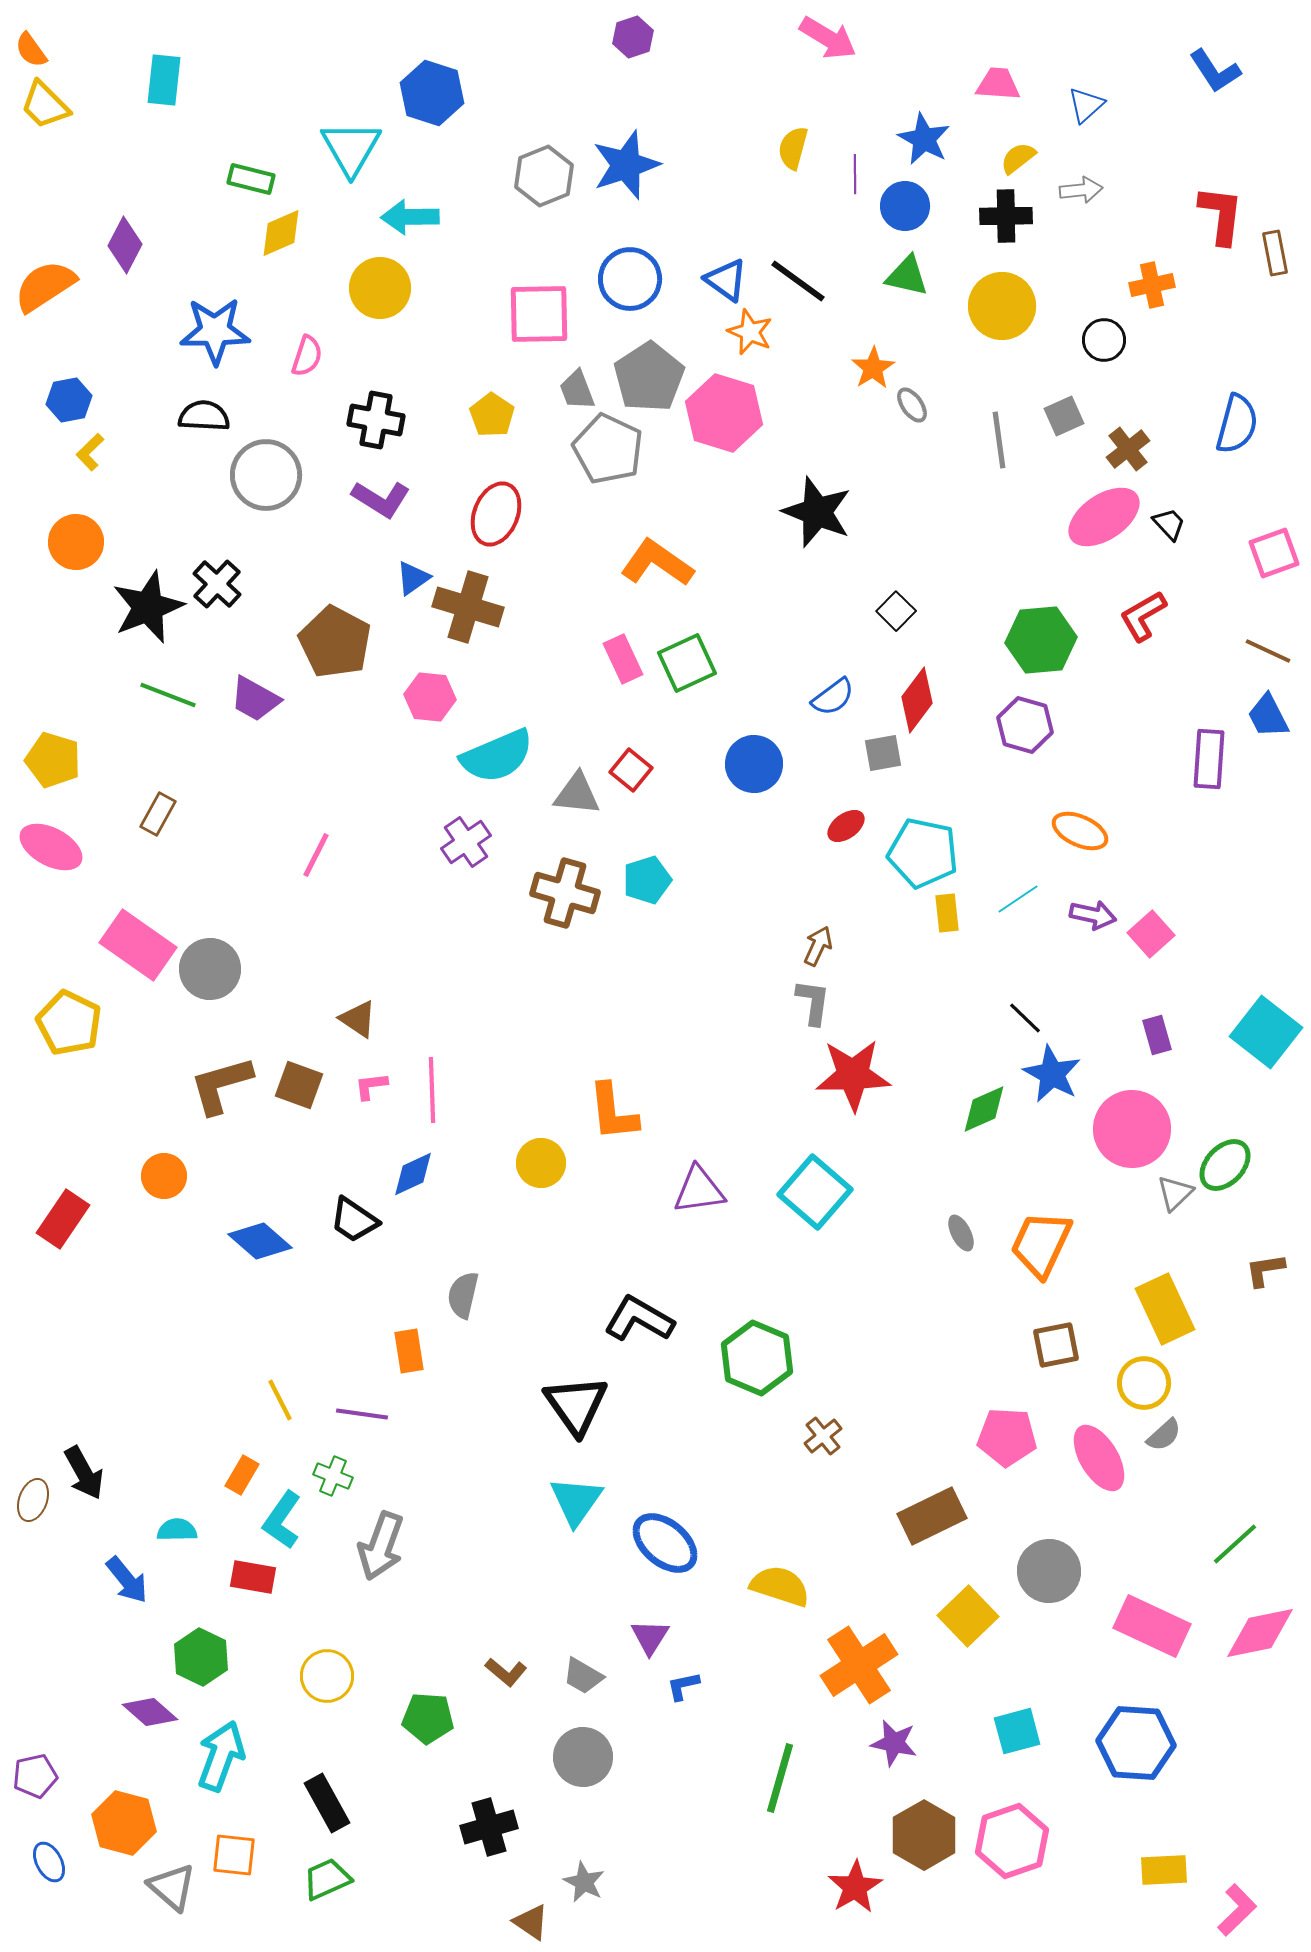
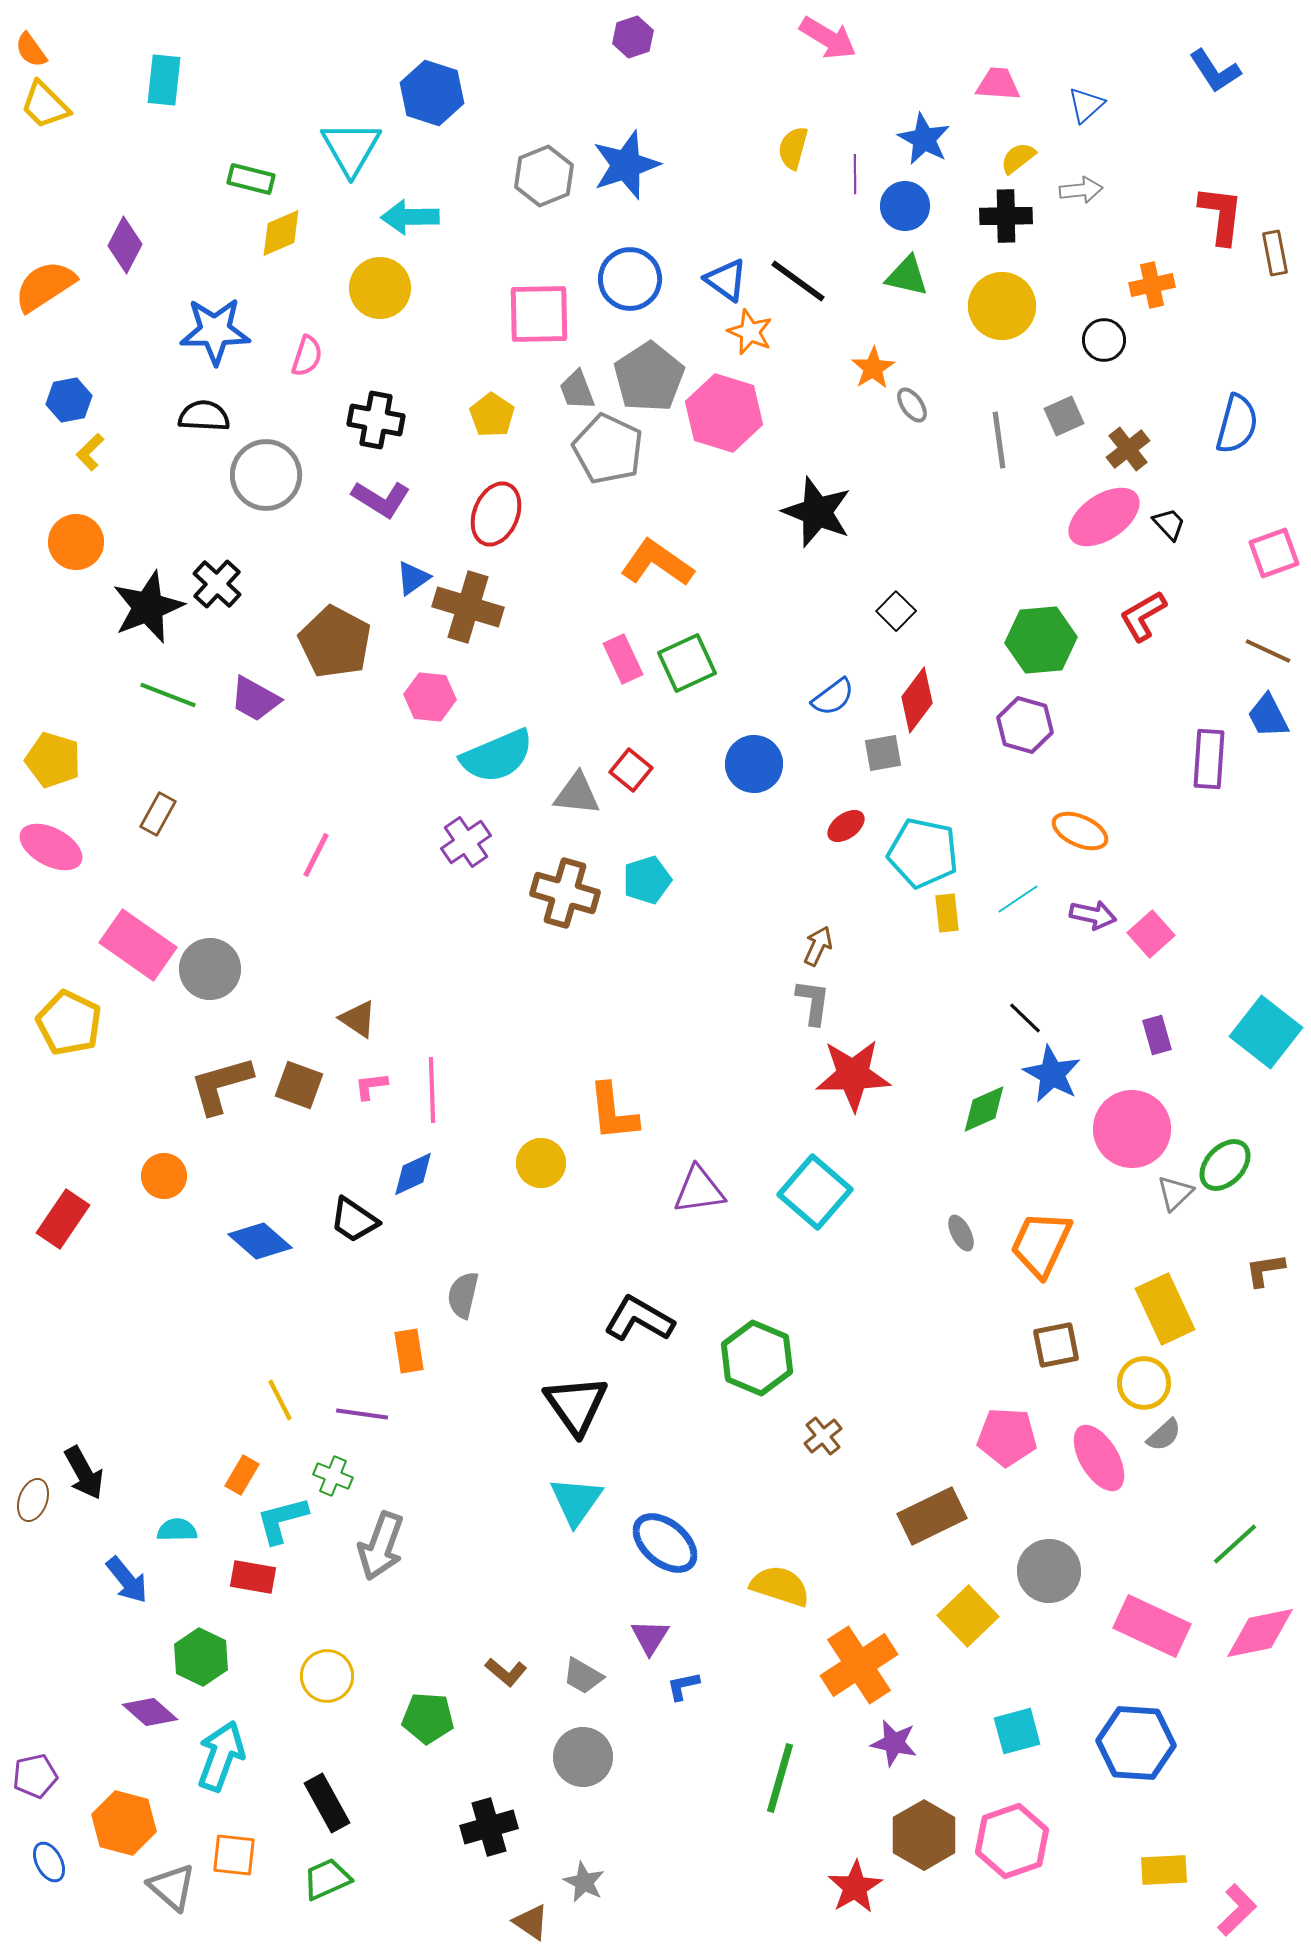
cyan L-shape at (282, 1520): rotated 40 degrees clockwise
